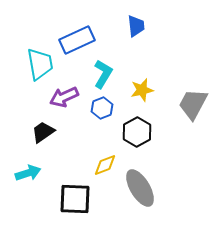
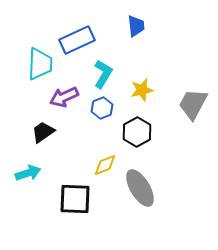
cyan trapezoid: rotated 12 degrees clockwise
